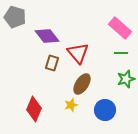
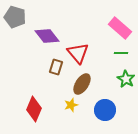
brown rectangle: moved 4 px right, 4 px down
green star: rotated 24 degrees counterclockwise
